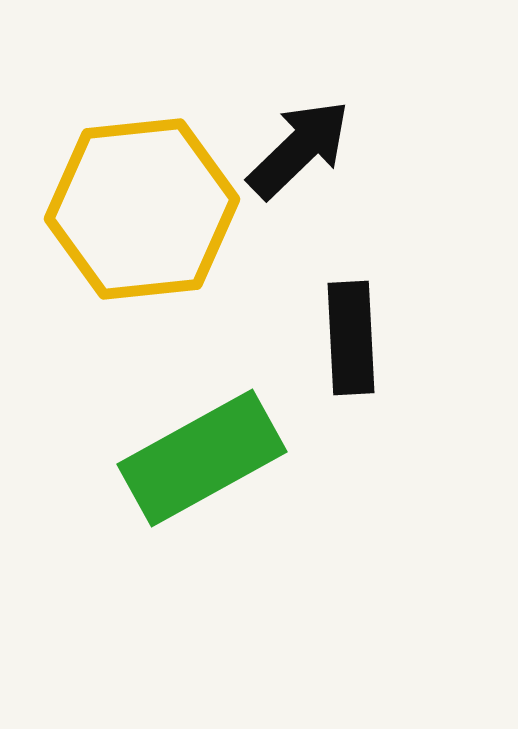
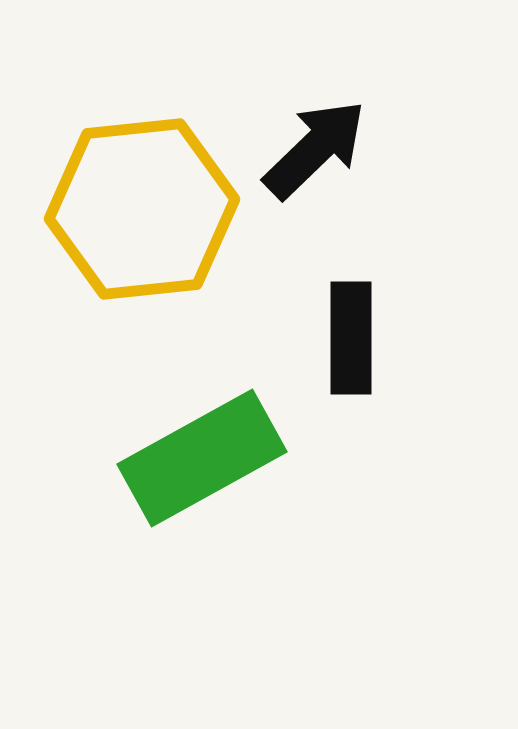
black arrow: moved 16 px right
black rectangle: rotated 3 degrees clockwise
